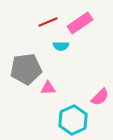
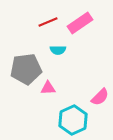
cyan semicircle: moved 3 px left, 4 px down
